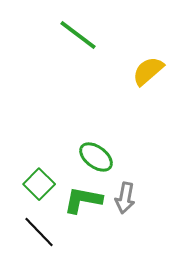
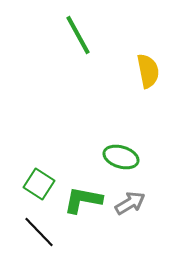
green line: rotated 24 degrees clockwise
yellow semicircle: rotated 120 degrees clockwise
green ellipse: moved 25 px right; rotated 20 degrees counterclockwise
green square: rotated 12 degrees counterclockwise
gray arrow: moved 5 px right, 5 px down; rotated 132 degrees counterclockwise
